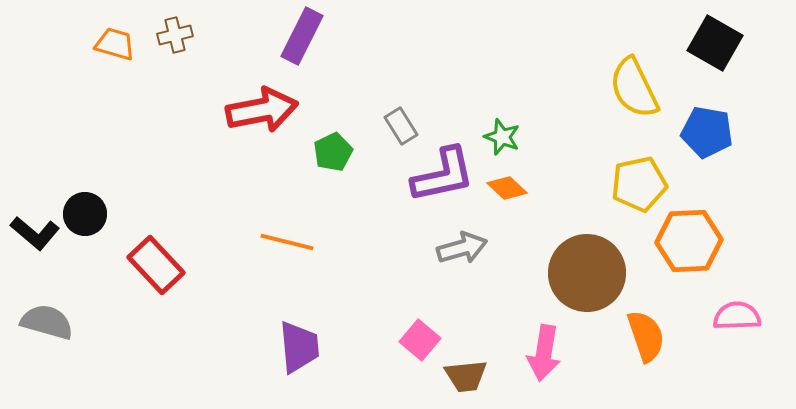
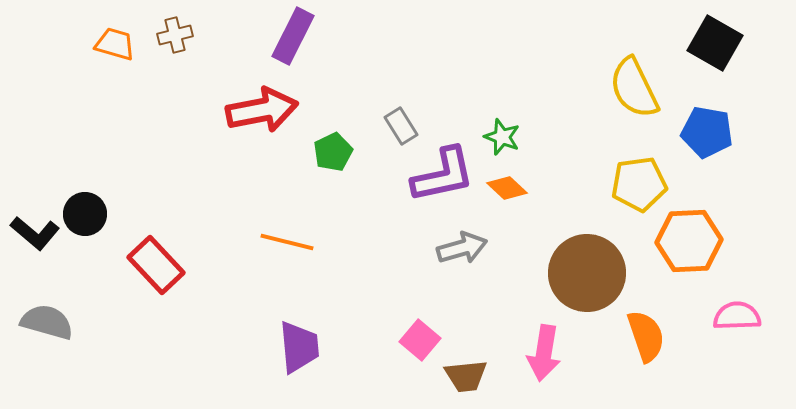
purple rectangle: moved 9 px left
yellow pentagon: rotated 4 degrees clockwise
